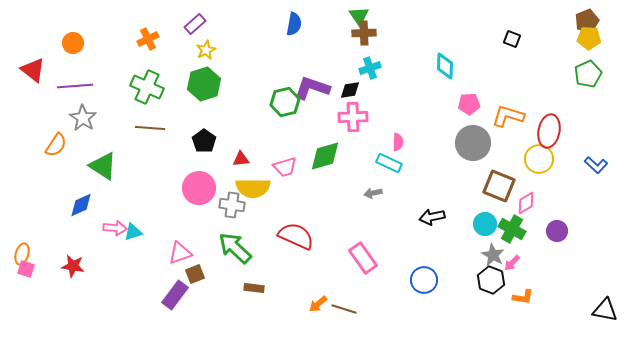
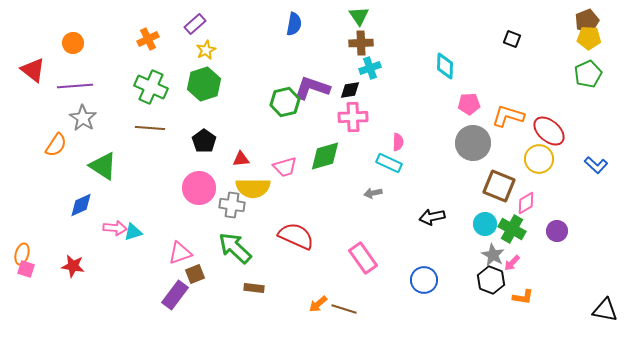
brown cross at (364, 33): moved 3 px left, 10 px down
green cross at (147, 87): moved 4 px right
red ellipse at (549, 131): rotated 60 degrees counterclockwise
